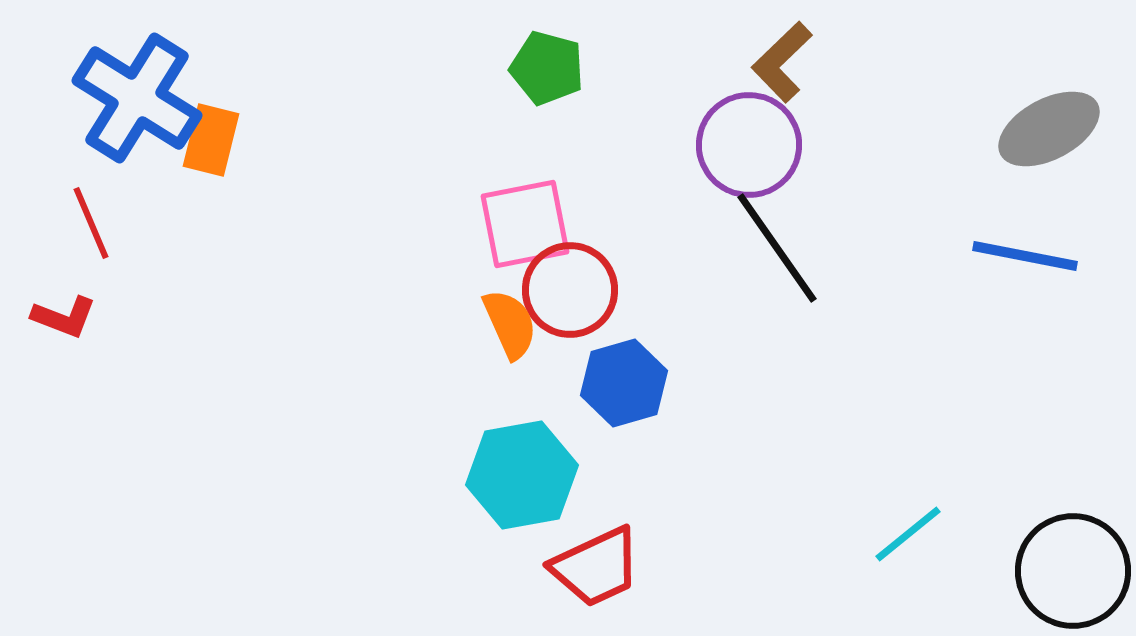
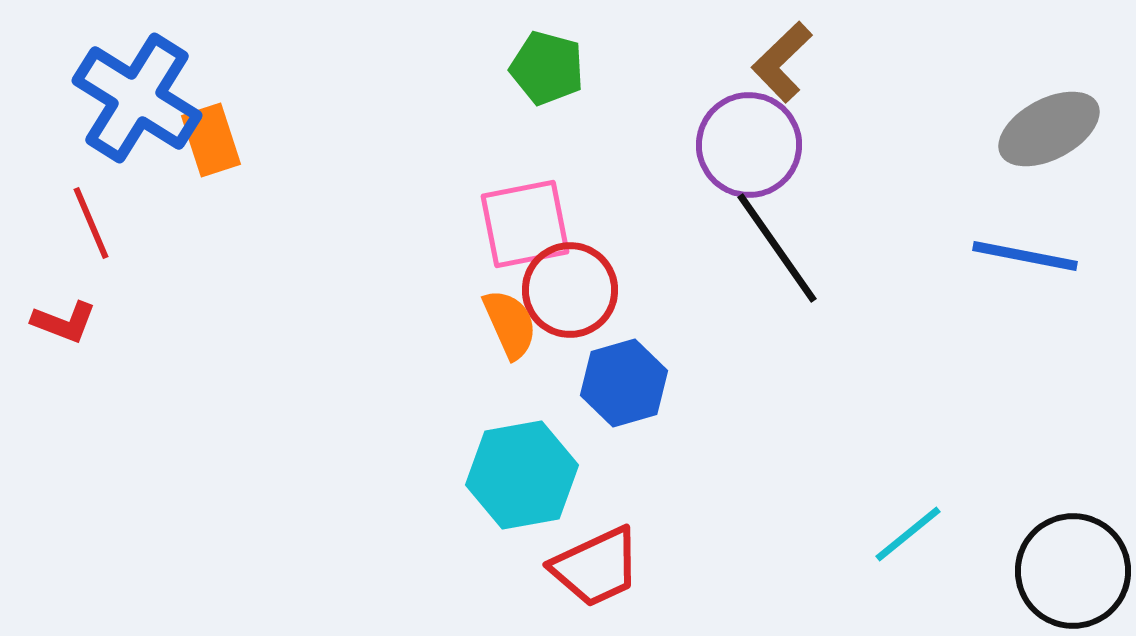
orange rectangle: rotated 32 degrees counterclockwise
red L-shape: moved 5 px down
